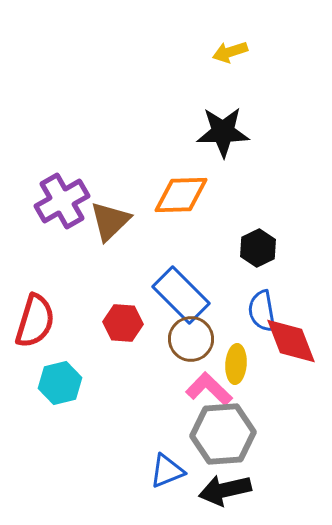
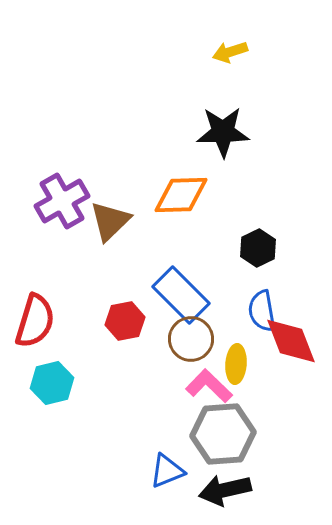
red hexagon: moved 2 px right, 2 px up; rotated 15 degrees counterclockwise
cyan hexagon: moved 8 px left
pink L-shape: moved 3 px up
